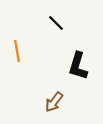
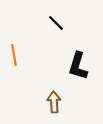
orange line: moved 3 px left, 4 px down
brown arrow: rotated 140 degrees clockwise
